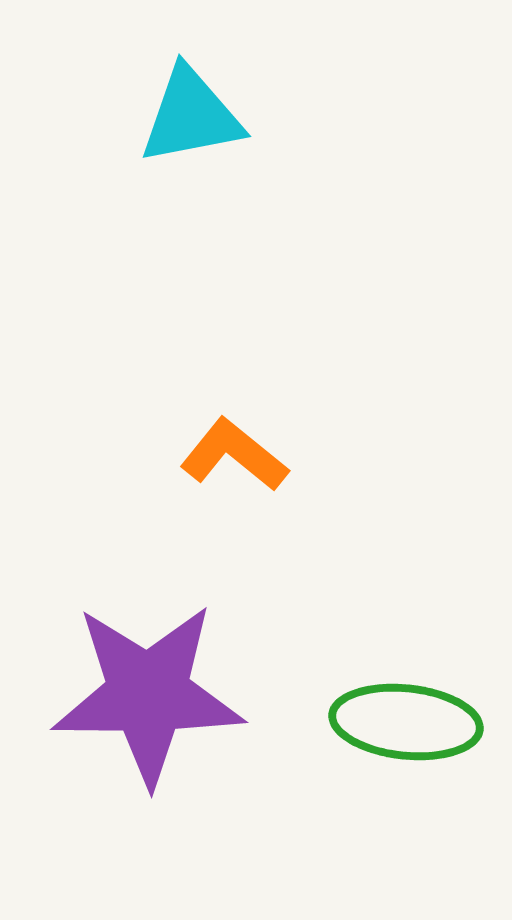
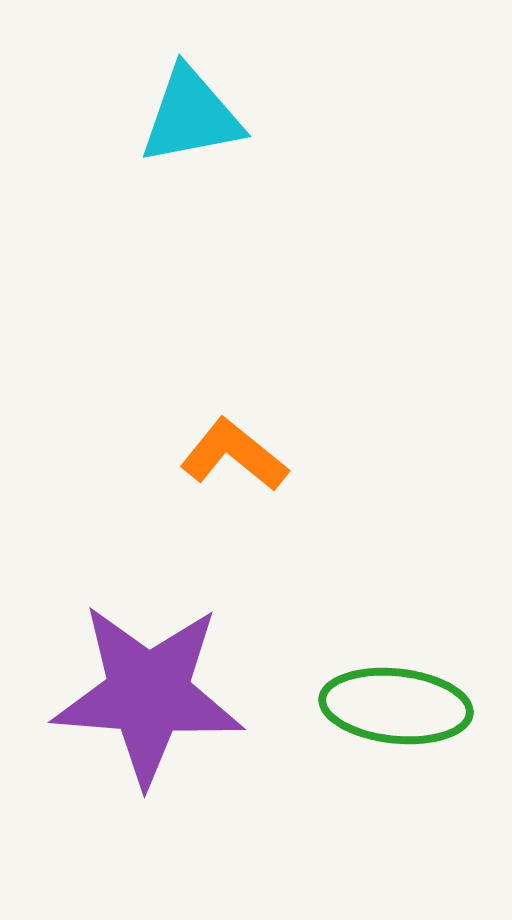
purple star: rotated 4 degrees clockwise
green ellipse: moved 10 px left, 16 px up
